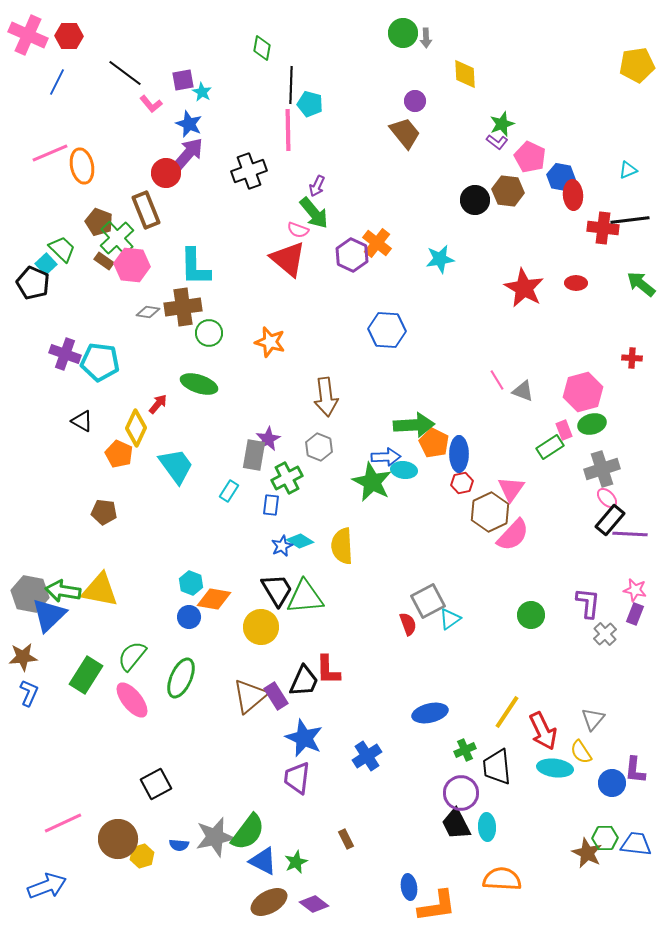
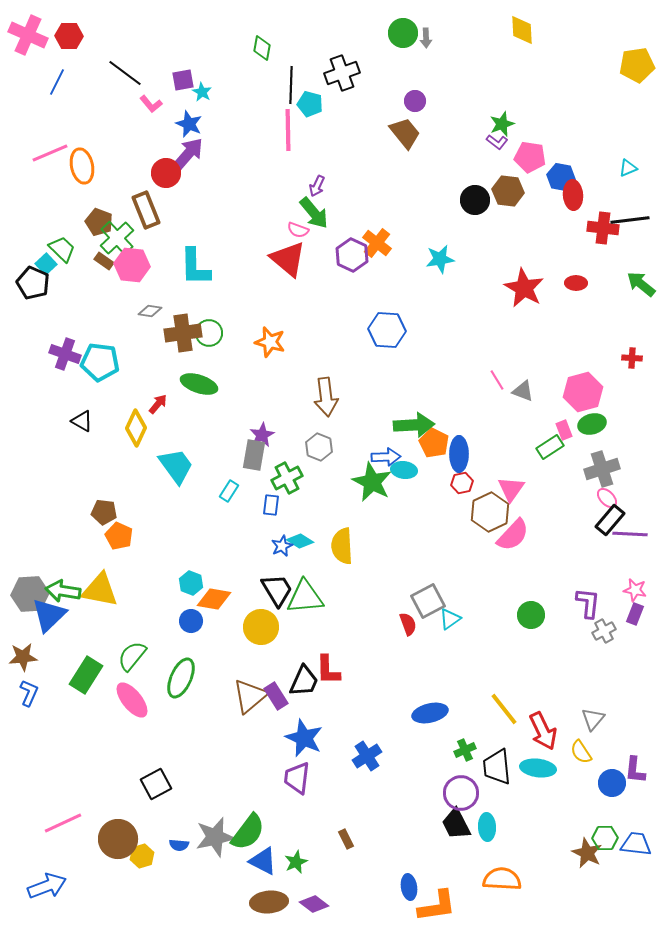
yellow diamond at (465, 74): moved 57 px right, 44 px up
pink pentagon at (530, 157): rotated 16 degrees counterclockwise
cyan triangle at (628, 170): moved 2 px up
black cross at (249, 171): moved 93 px right, 98 px up
brown cross at (183, 307): moved 26 px down
gray diamond at (148, 312): moved 2 px right, 1 px up
purple star at (268, 439): moved 6 px left, 4 px up
orange pentagon at (119, 454): moved 82 px down
gray hexagon at (30, 594): rotated 15 degrees counterclockwise
blue circle at (189, 617): moved 2 px right, 4 px down
gray cross at (605, 634): moved 1 px left, 3 px up; rotated 15 degrees clockwise
yellow line at (507, 712): moved 3 px left, 3 px up; rotated 72 degrees counterclockwise
cyan ellipse at (555, 768): moved 17 px left
brown ellipse at (269, 902): rotated 24 degrees clockwise
